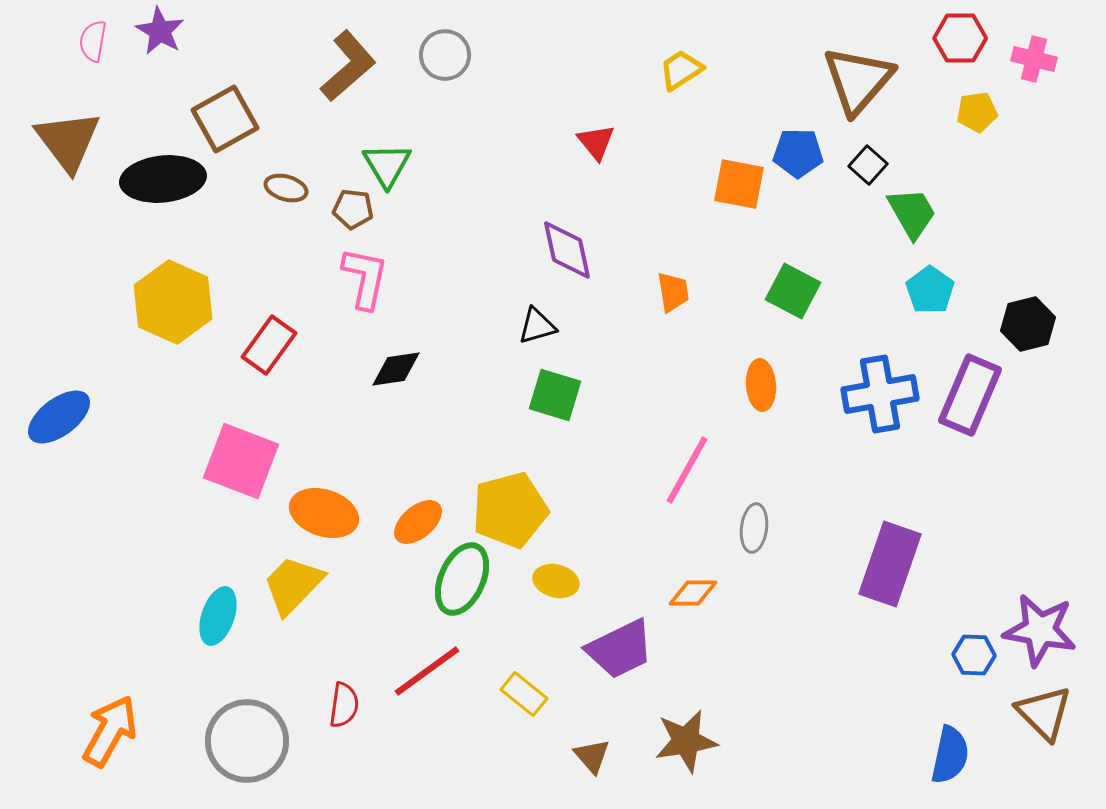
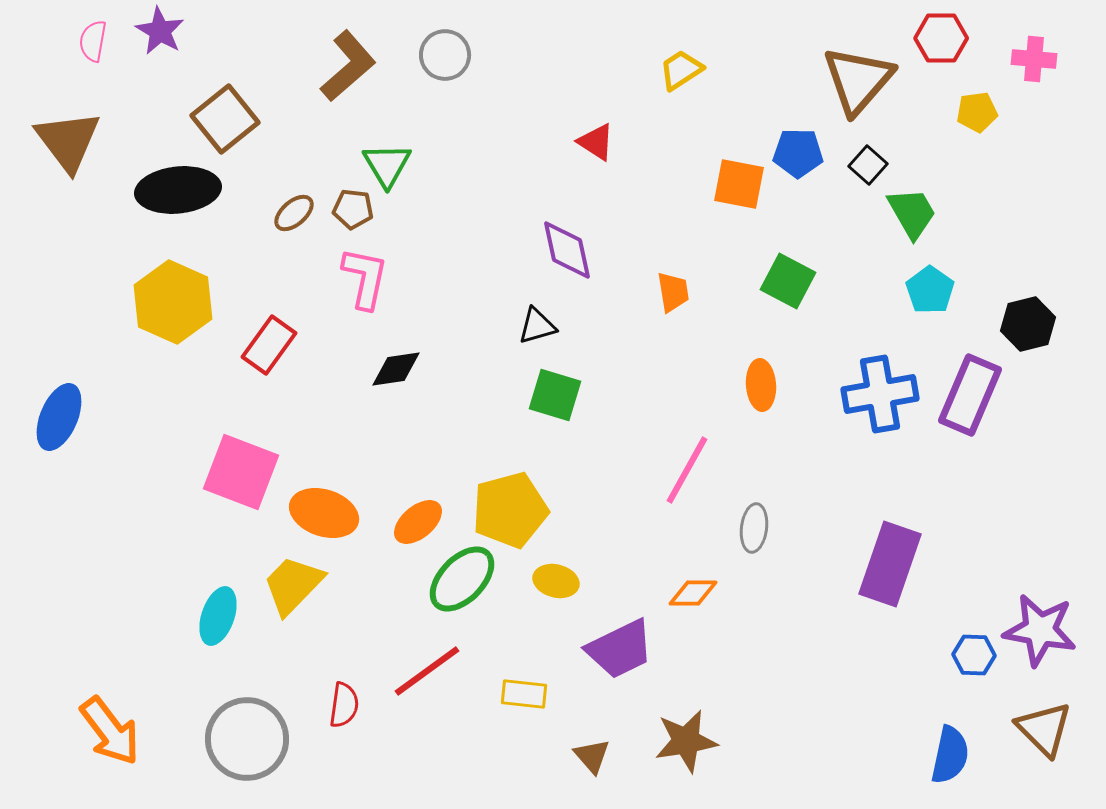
red hexagon at (960, 38): moved 19 px left
pink cross at (1034, 59): rotated 9 degrees counterclockwise
brown square at (225, 119): rotated 10 degrees counterclockwise
red triangle at (596, 142): rotated 18 degrees counterclockwise
black ellipse at (163, 179): moved 15 px right, 11 px down
brown ellipse at (286, 188): moved 8 px right, 25 px down; rotated 57 degrees counterclockwise
green square at (793, 291): moved 5 px left, 10 px up
blue ellipse at (59, 417): rotated 30 degrees counterclockwise
pink square at (241, 461): moved 11 px down
green ellipse at (462, 579): rotated 20 degrees clockwise
yellow rectangle at (524, 694): rotated 33 degrees counterclockwise
brown triangle at (1044, 713): moved 16 px down
orange arrow at (110, 731): rotated 114 degrees clockwise
gray circle at (247, 741): moved 2 px up
